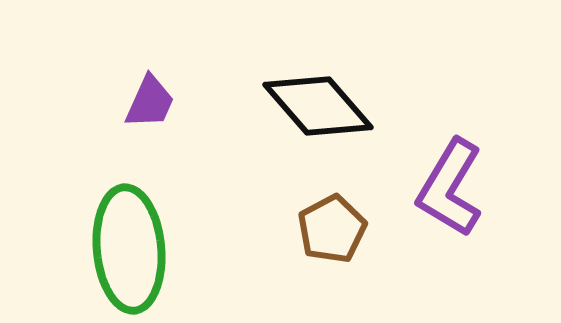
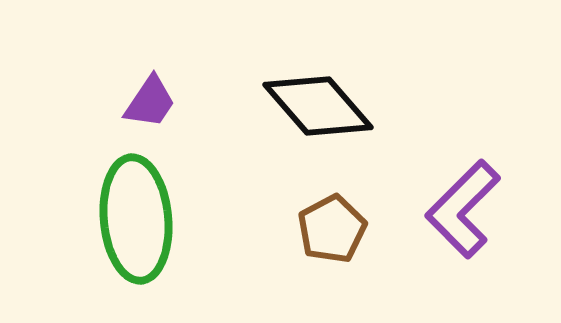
purple trapezoid: rotated 10 degrees clockwise
purple L-shape: moved 13 px right, 21 px down; rotated 14 degrees clockwise
green ellipse: moved 7 px right, 30 px up
